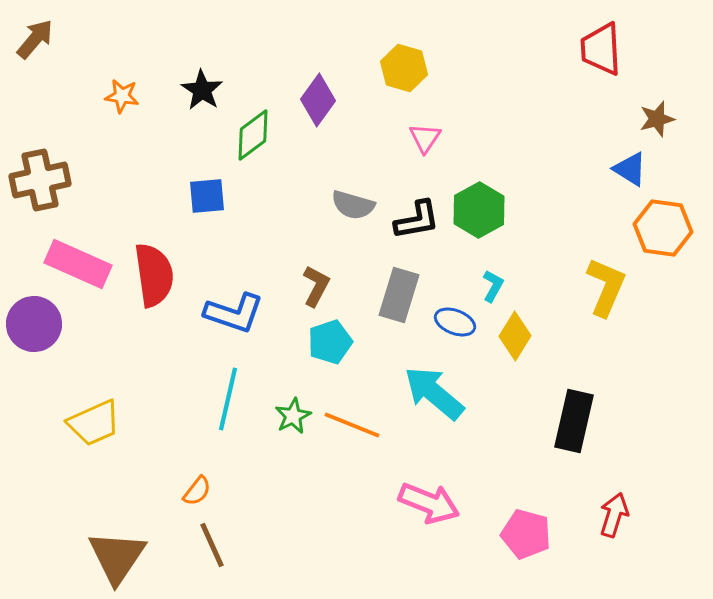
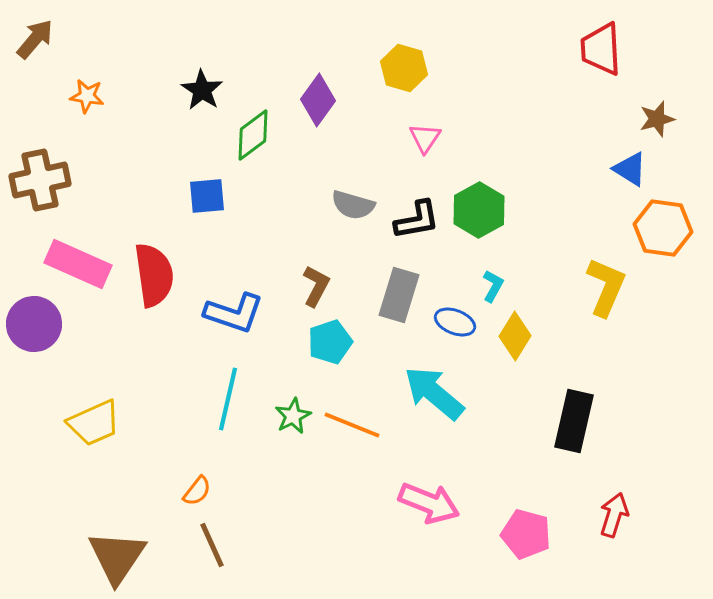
orange star: moved 35 px left
